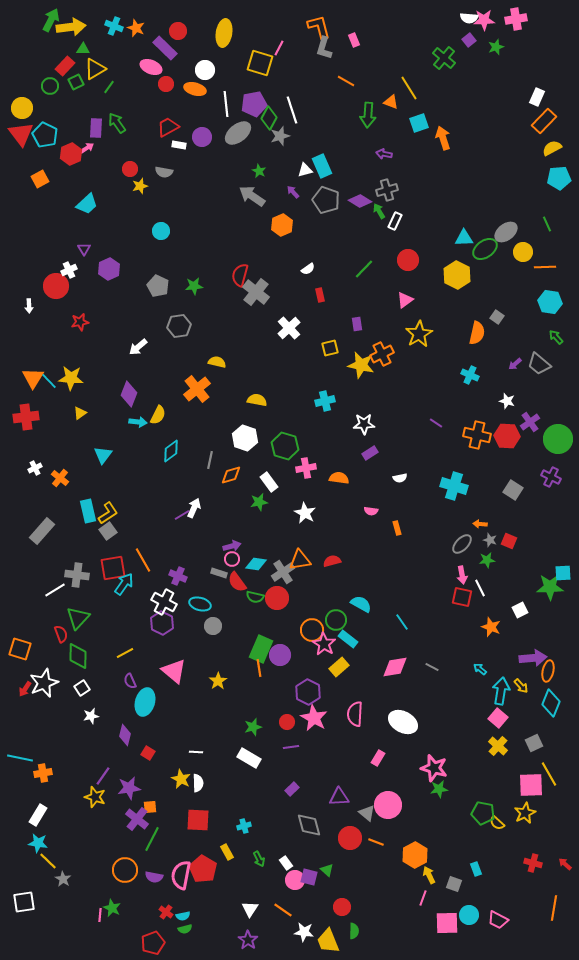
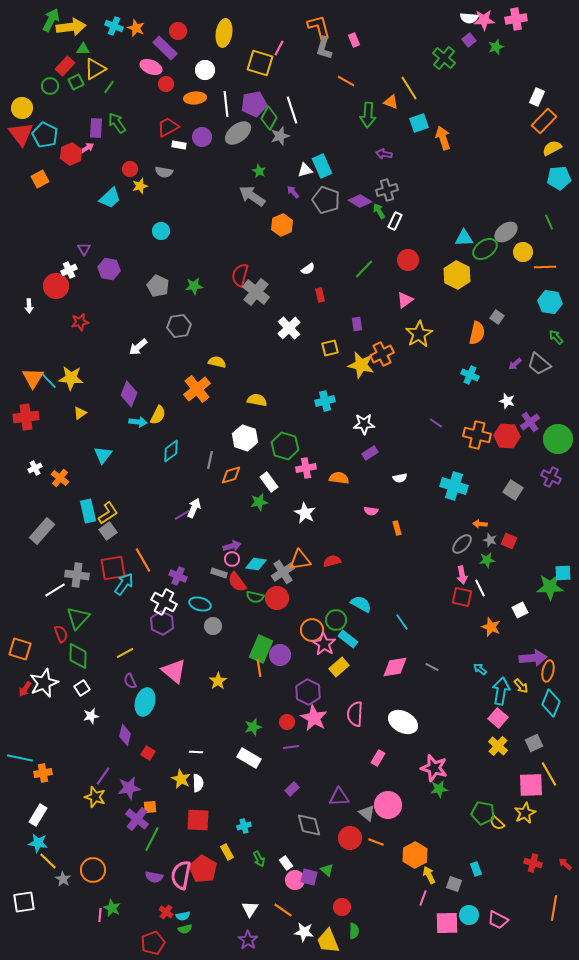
orange ellipse at (195, 89): moved 9 px down; rotated 20 degrees counterclockwise
cyan trapezoid at (87, 204): moved 23 px right, 6 px up
green line at (547, 224): moved 2 px right, 2 px up
purple hexagon at (109, 269): rotated 25 degrees counterclockwise
orange circle at (125, 870): moved 32 px left
